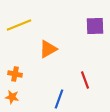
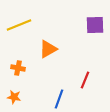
purple square: moved 1 px up
orange cross: moved 3 px right, 6 px up
red line: rotated 42 degrees clockwise
orange star: moved 2 px right
